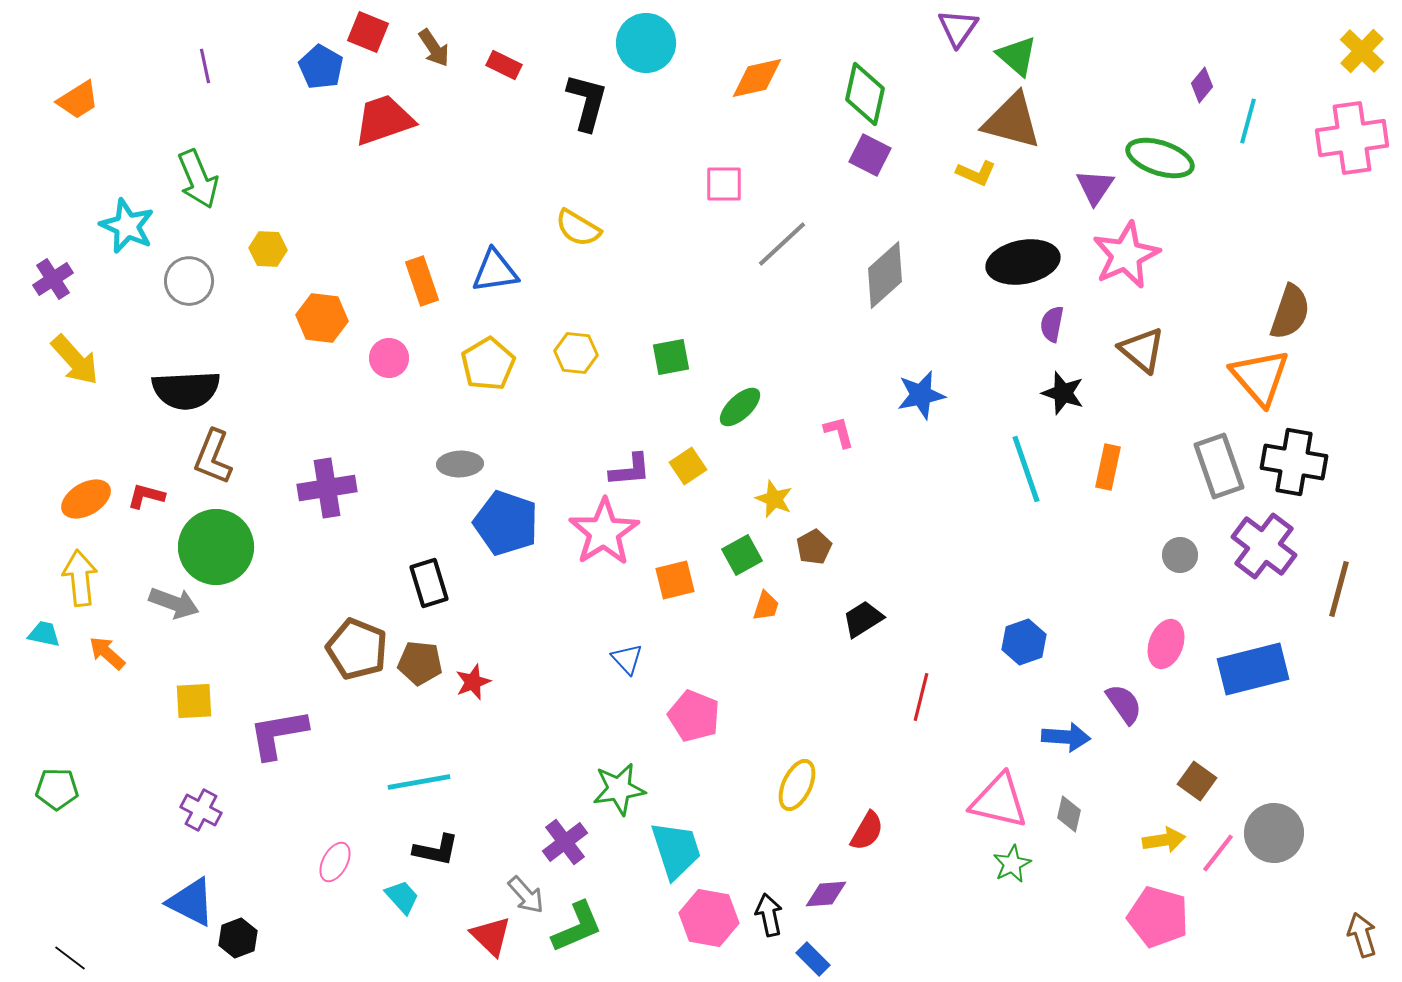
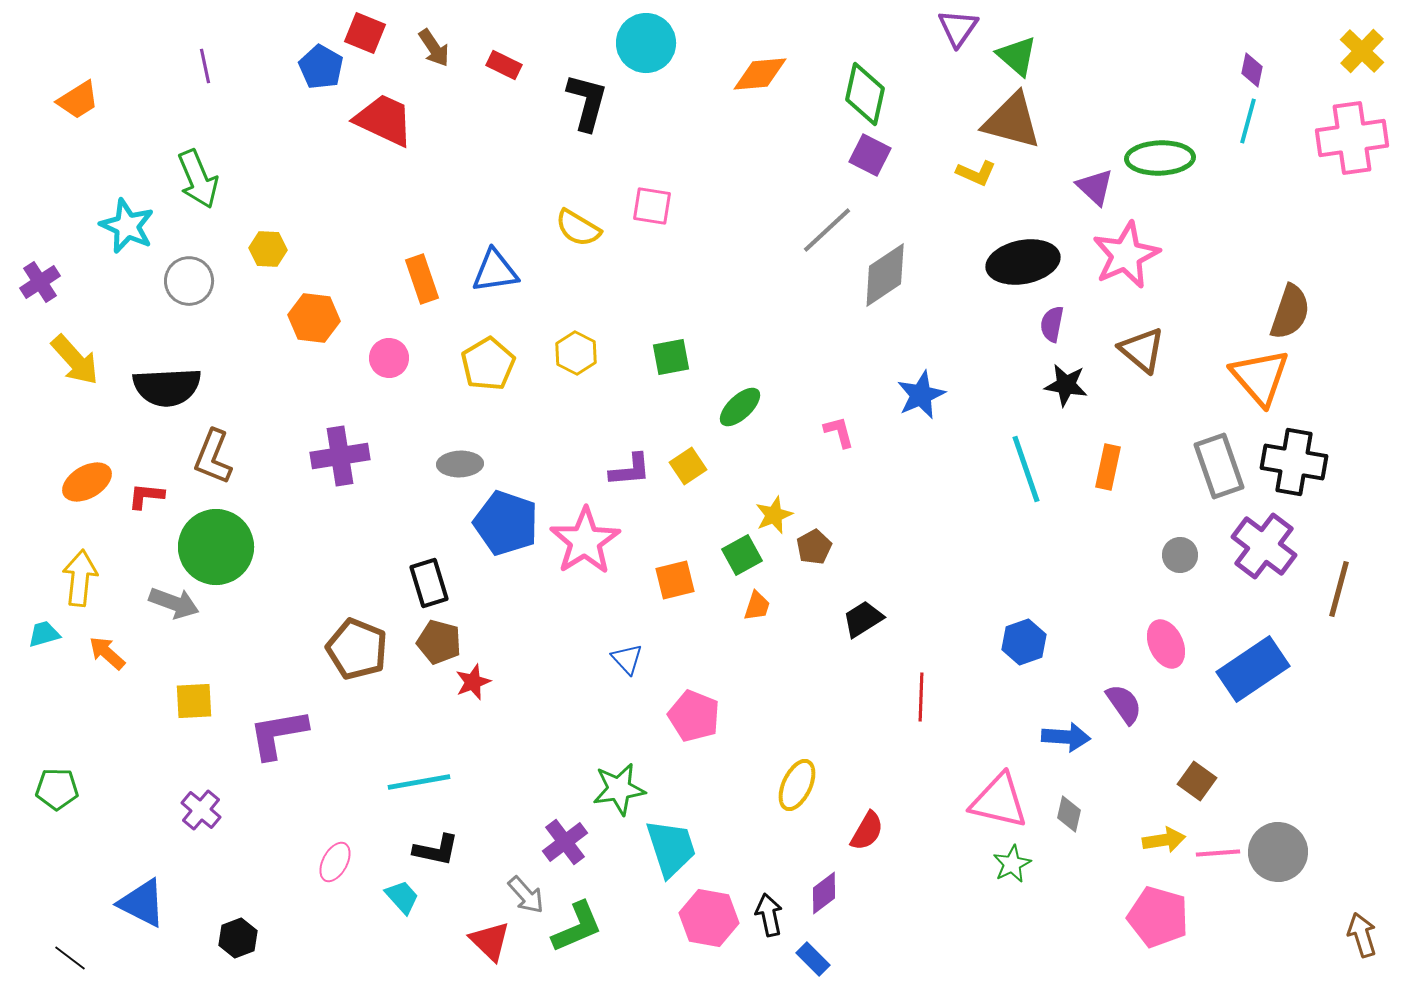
red square at (368, 32): moved 3 px left, 1 px down
orange diamond at (757, 78): moved 3 px right, 4 px up; rotated 8 degrees clockwise
purple diamond at (1202, 85): moved 50 px right, 15 px up; rotated 28 degrees counterclockwise
red trapezoid at (384, 120): rotated 44 degrees clockwise
green ellipse at (1160, 158): rotated 20 degrees counterclockwise
pink square at (724, 184): moved 72 px left, 22 px down; rotated 9 degrees clockwise
purple triangle at (1095, 187): rotated 21 degrees counterclockwise
gray line at (782, 244): moved 45 px right, 14 px up
gray diamond at (885, 275): rotated 8 degrees clockwise
purple cross at (53, 279): moved 13 px left, 3 px down
orange rectangle at (422, 281): moved 2 px up
orange hexagon at (322, 318): moved 8 px left
yellow hexagon at (576, 353): rotated 21 degrees clockwise
black semicircle at (186, 390): moved 19 px left, 3 px up
black star at (1063, 393): moved 3 px right, 8 px up; rotated 9 degrees counterclockwise
blue star at (921, 395): rotated 12 degrees counterclockwise
purple cross at (327, 488): moved 13 px right, 32 px up
red L-shape at (146, 496): rotated 9 degrees counterclockwise
orange ellipse at (86, 499): moved 1 px right, 17 px up
yellow star at (774, 499): moved 16 px down; rotated 27 degrees clockwise
pink star at (604, 532): moved 19 px left, 9 px down
yellow arrow at (80, 578): rotated 12 degrees clockwise
orange trapezoid at (766, 606): moved 9 px left
cyan trapezoid at (44, 634): rotated 28 degrees counterclockwise
pink ellipse at (1166, 644): rotated 45 degrees counterclockwise
brown pentagon at (420, 663): moved 19 px right, 21 px up; rotated 9 degrees clockwise
blue rectangle at (1253, 669): rotated 20 degrees counterclockwise
red line at (921, 697): rotated 12 degrees counterclockwise
purple cross at (201, 810): rotated 12 degrees clockwise
gray circle at (1274, 833): moved 4 px right, 19 px down
cyan trapezoid at (676, 850): moved 5 px left, 2 px up
pink line at (1218, 853): rotated 48 degrees clockwise
purple diamond at (826, 894): moved 2 px left, 1 px up; rotated 33 degrees counterclockwise
blue triangle at (191, 902): moved 49 px left, 1 px down
red triangle at (491, 936): moved 1 px left, 5 px down
